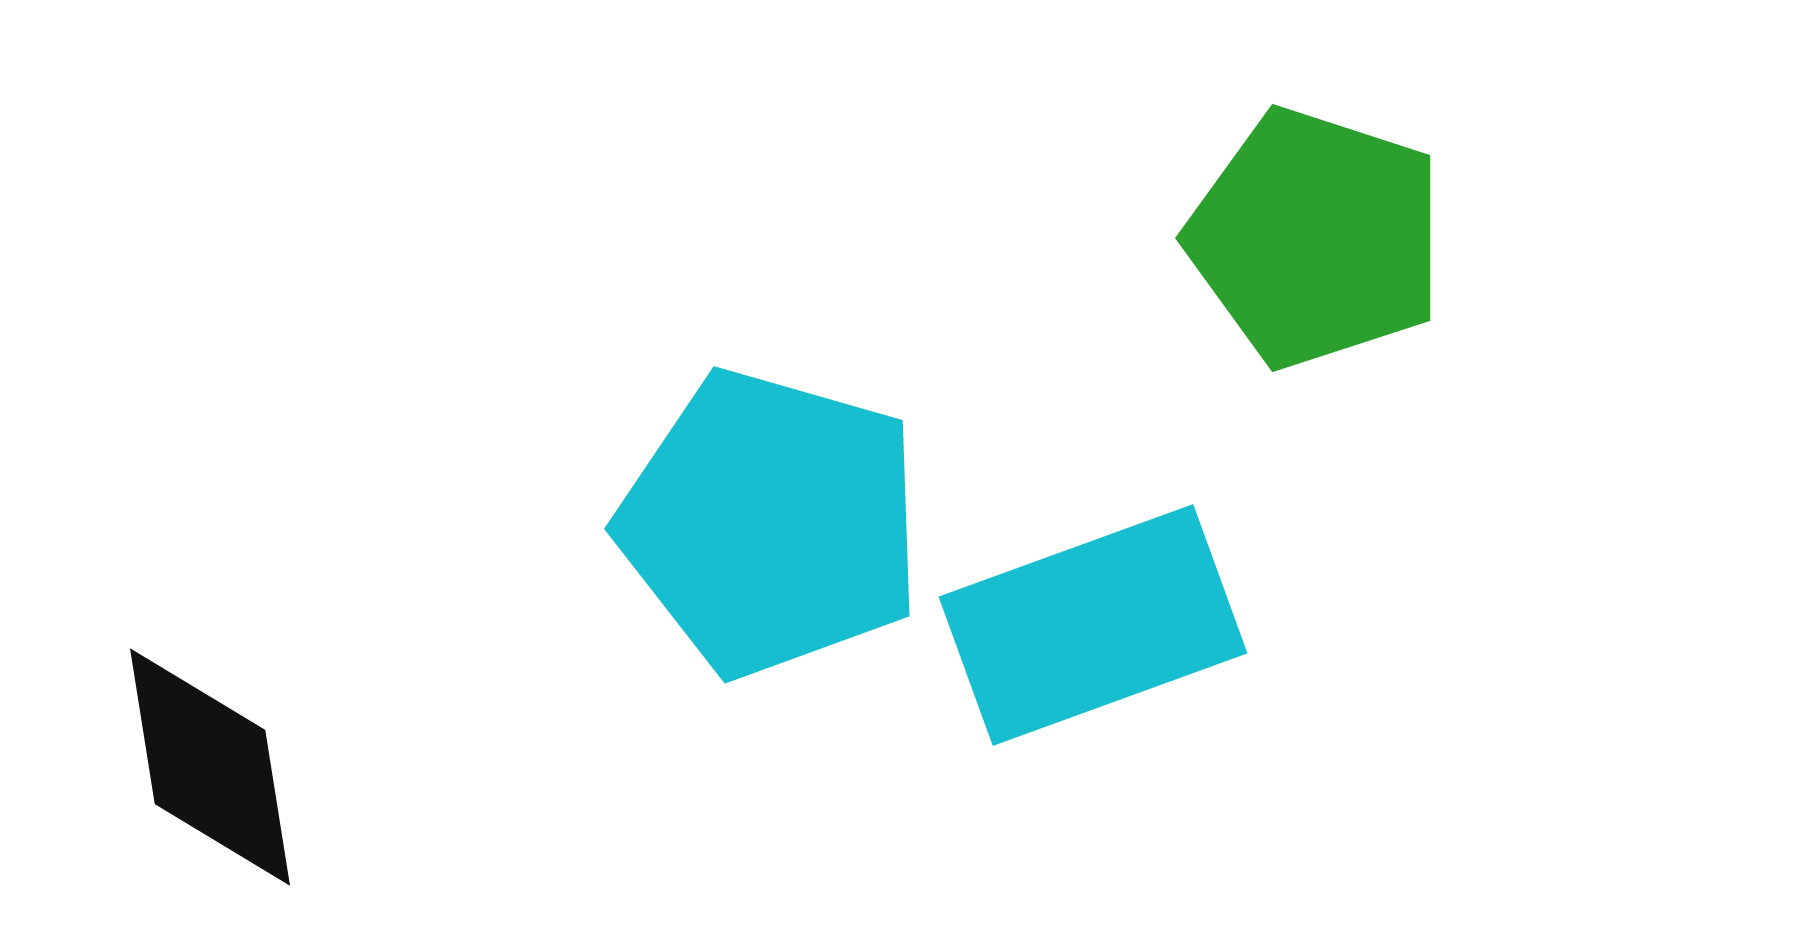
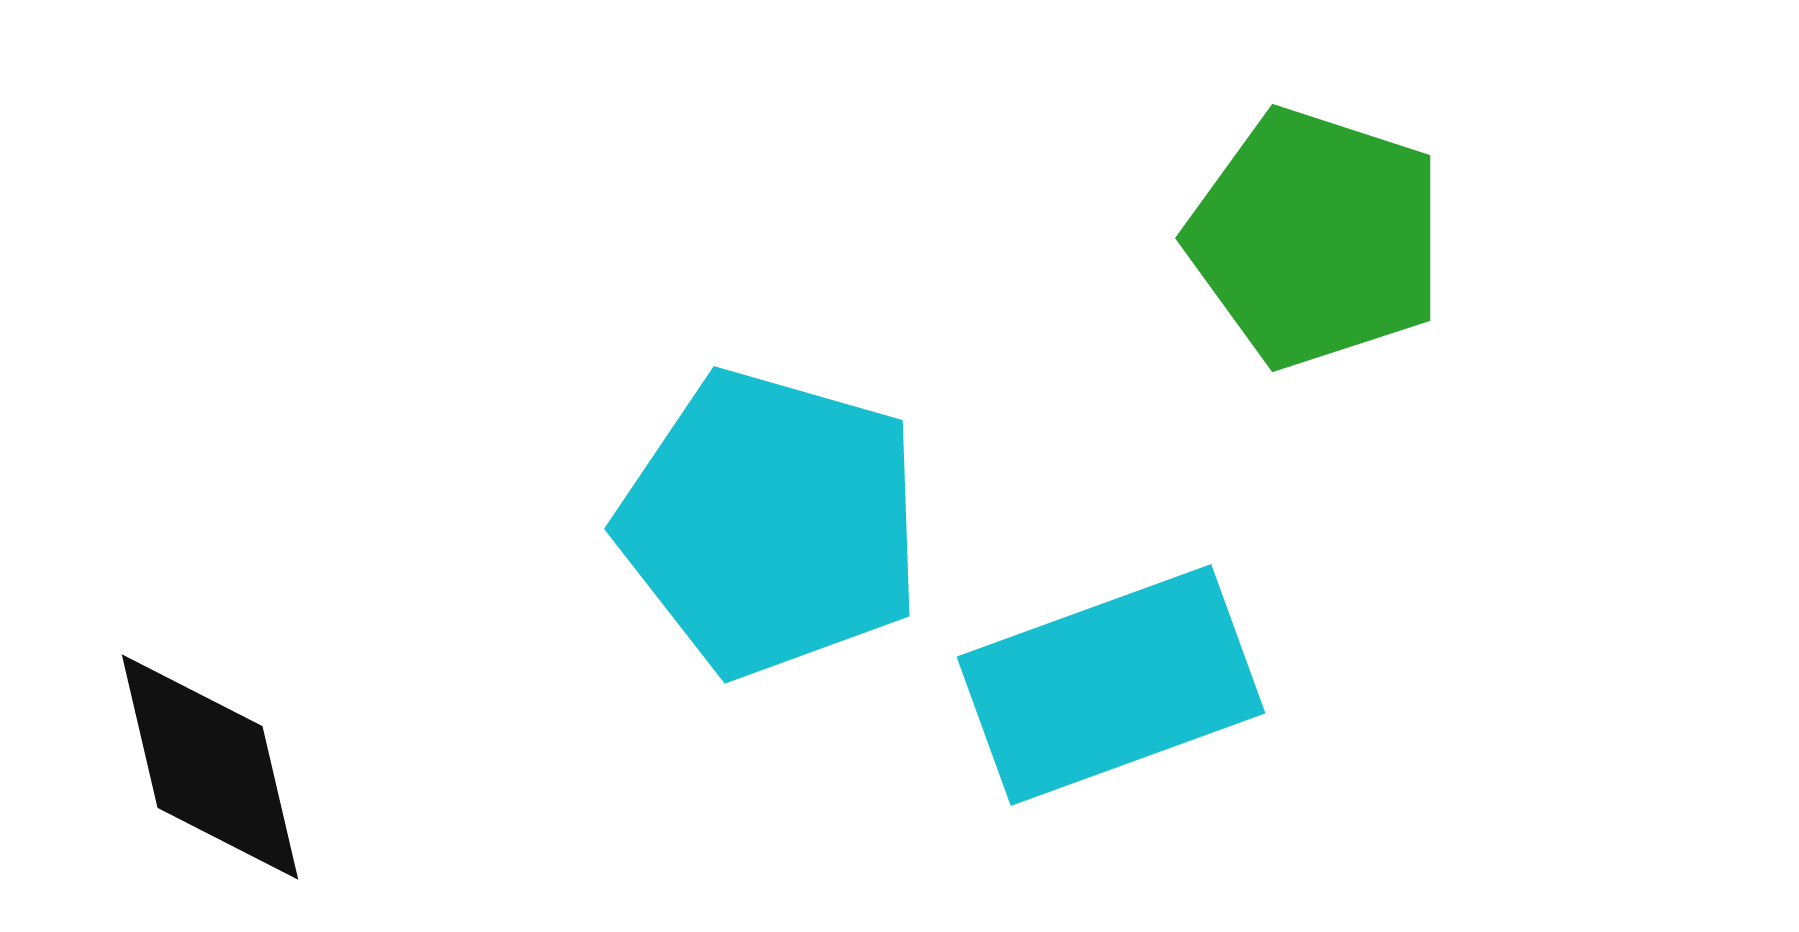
cyan rectangle: moved 18 px right, 60 px down
black diamond: rotated 4 degrees counterclockwise
